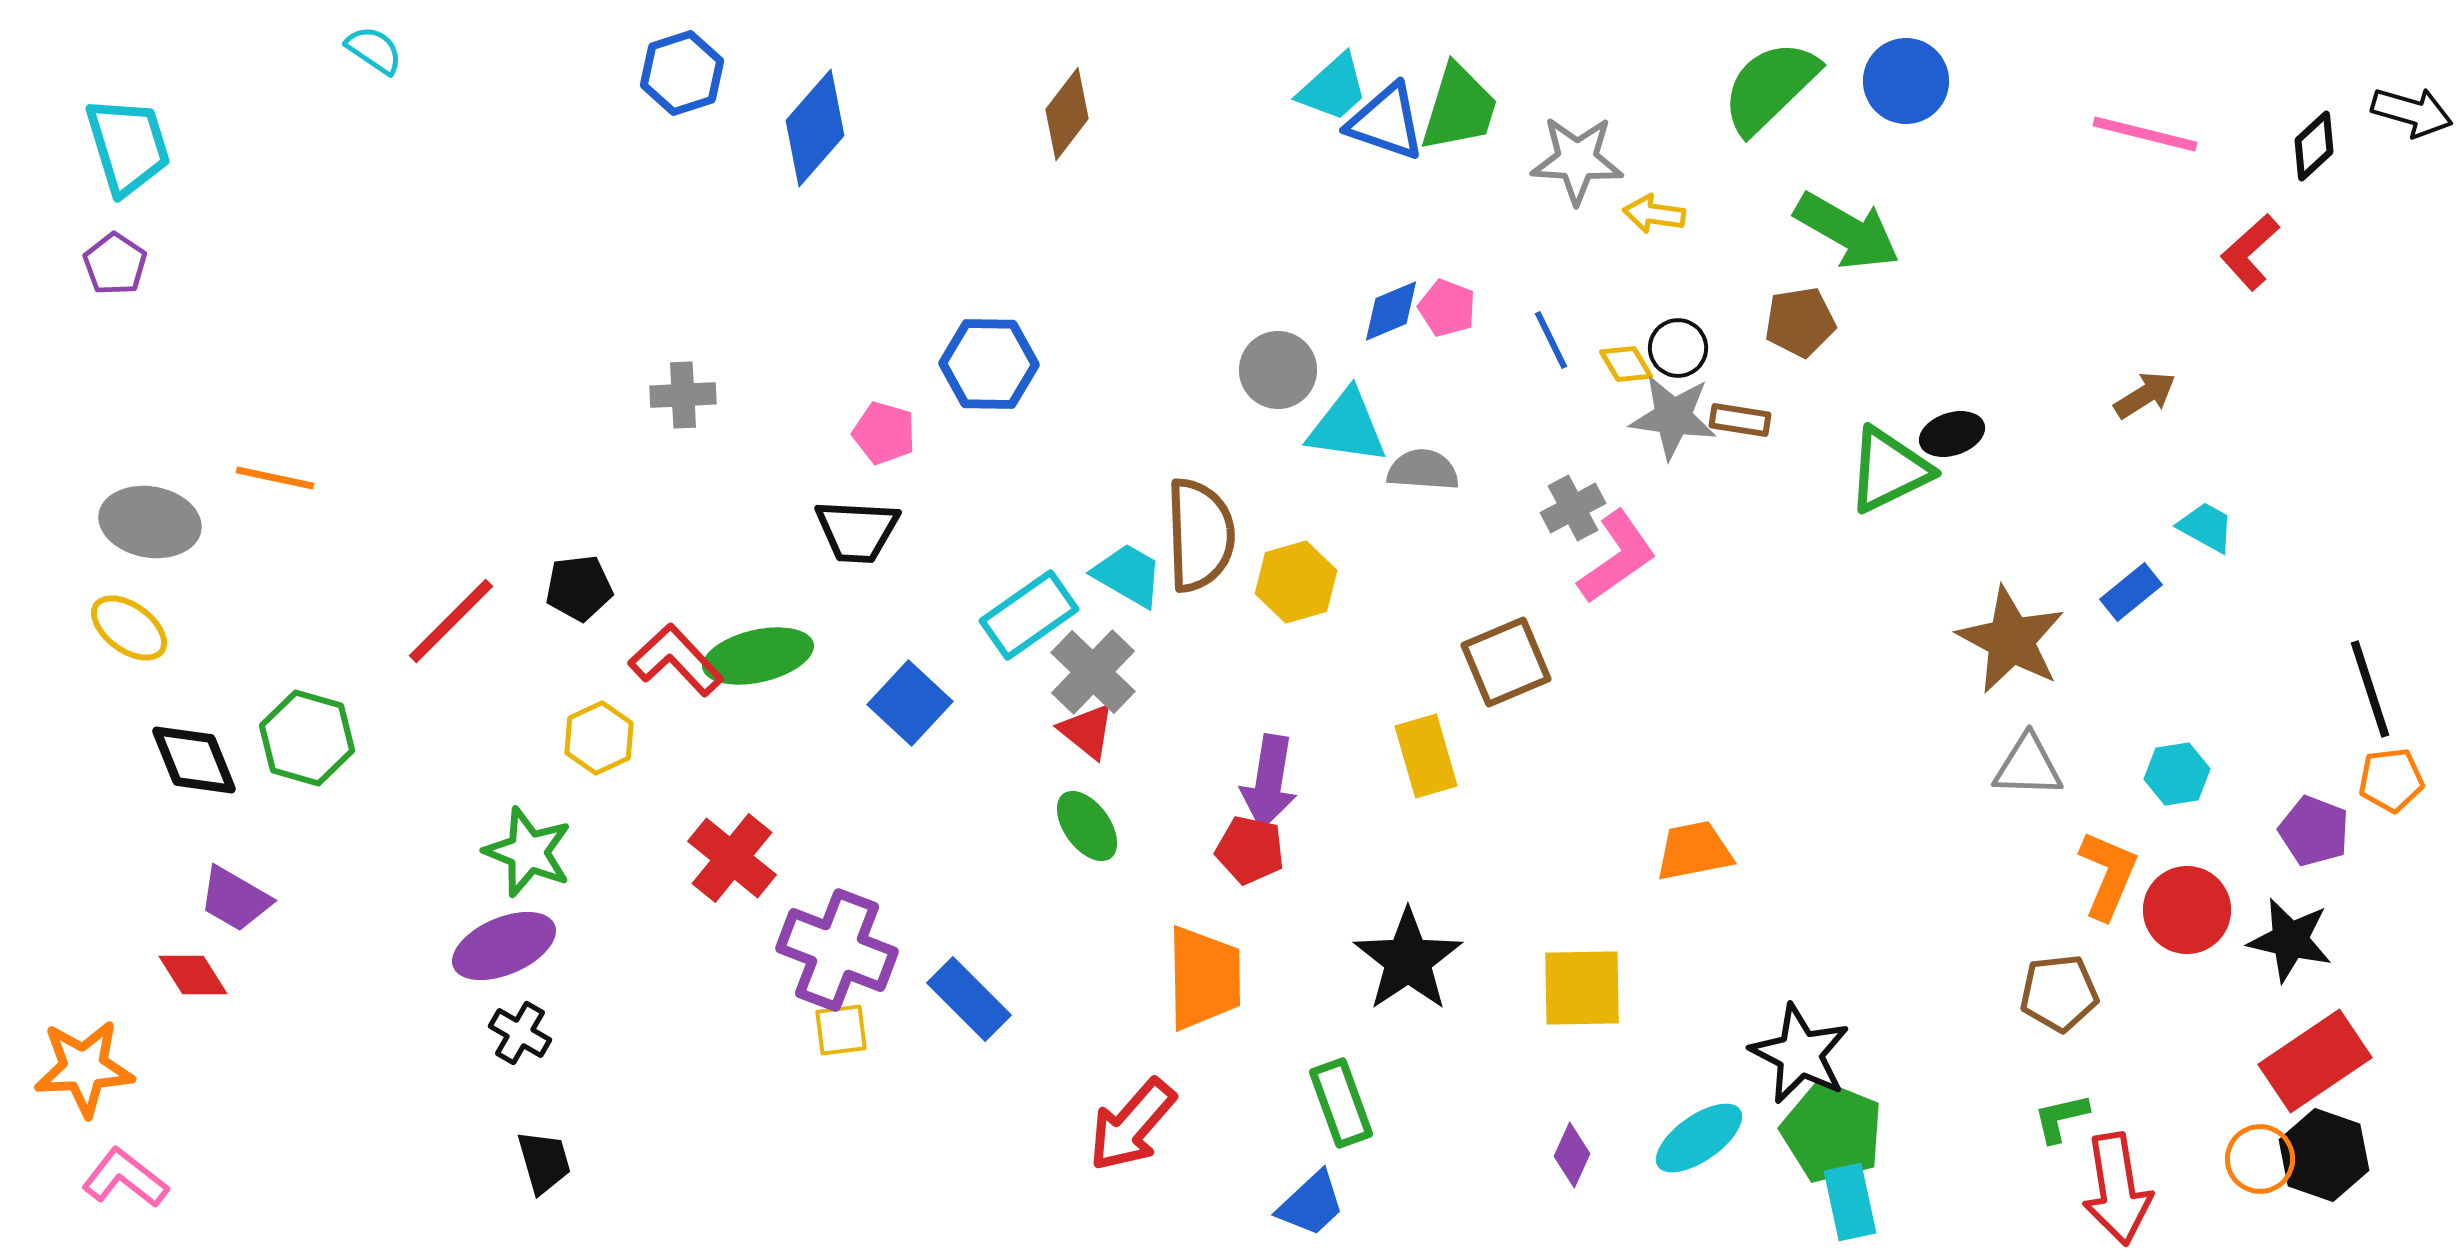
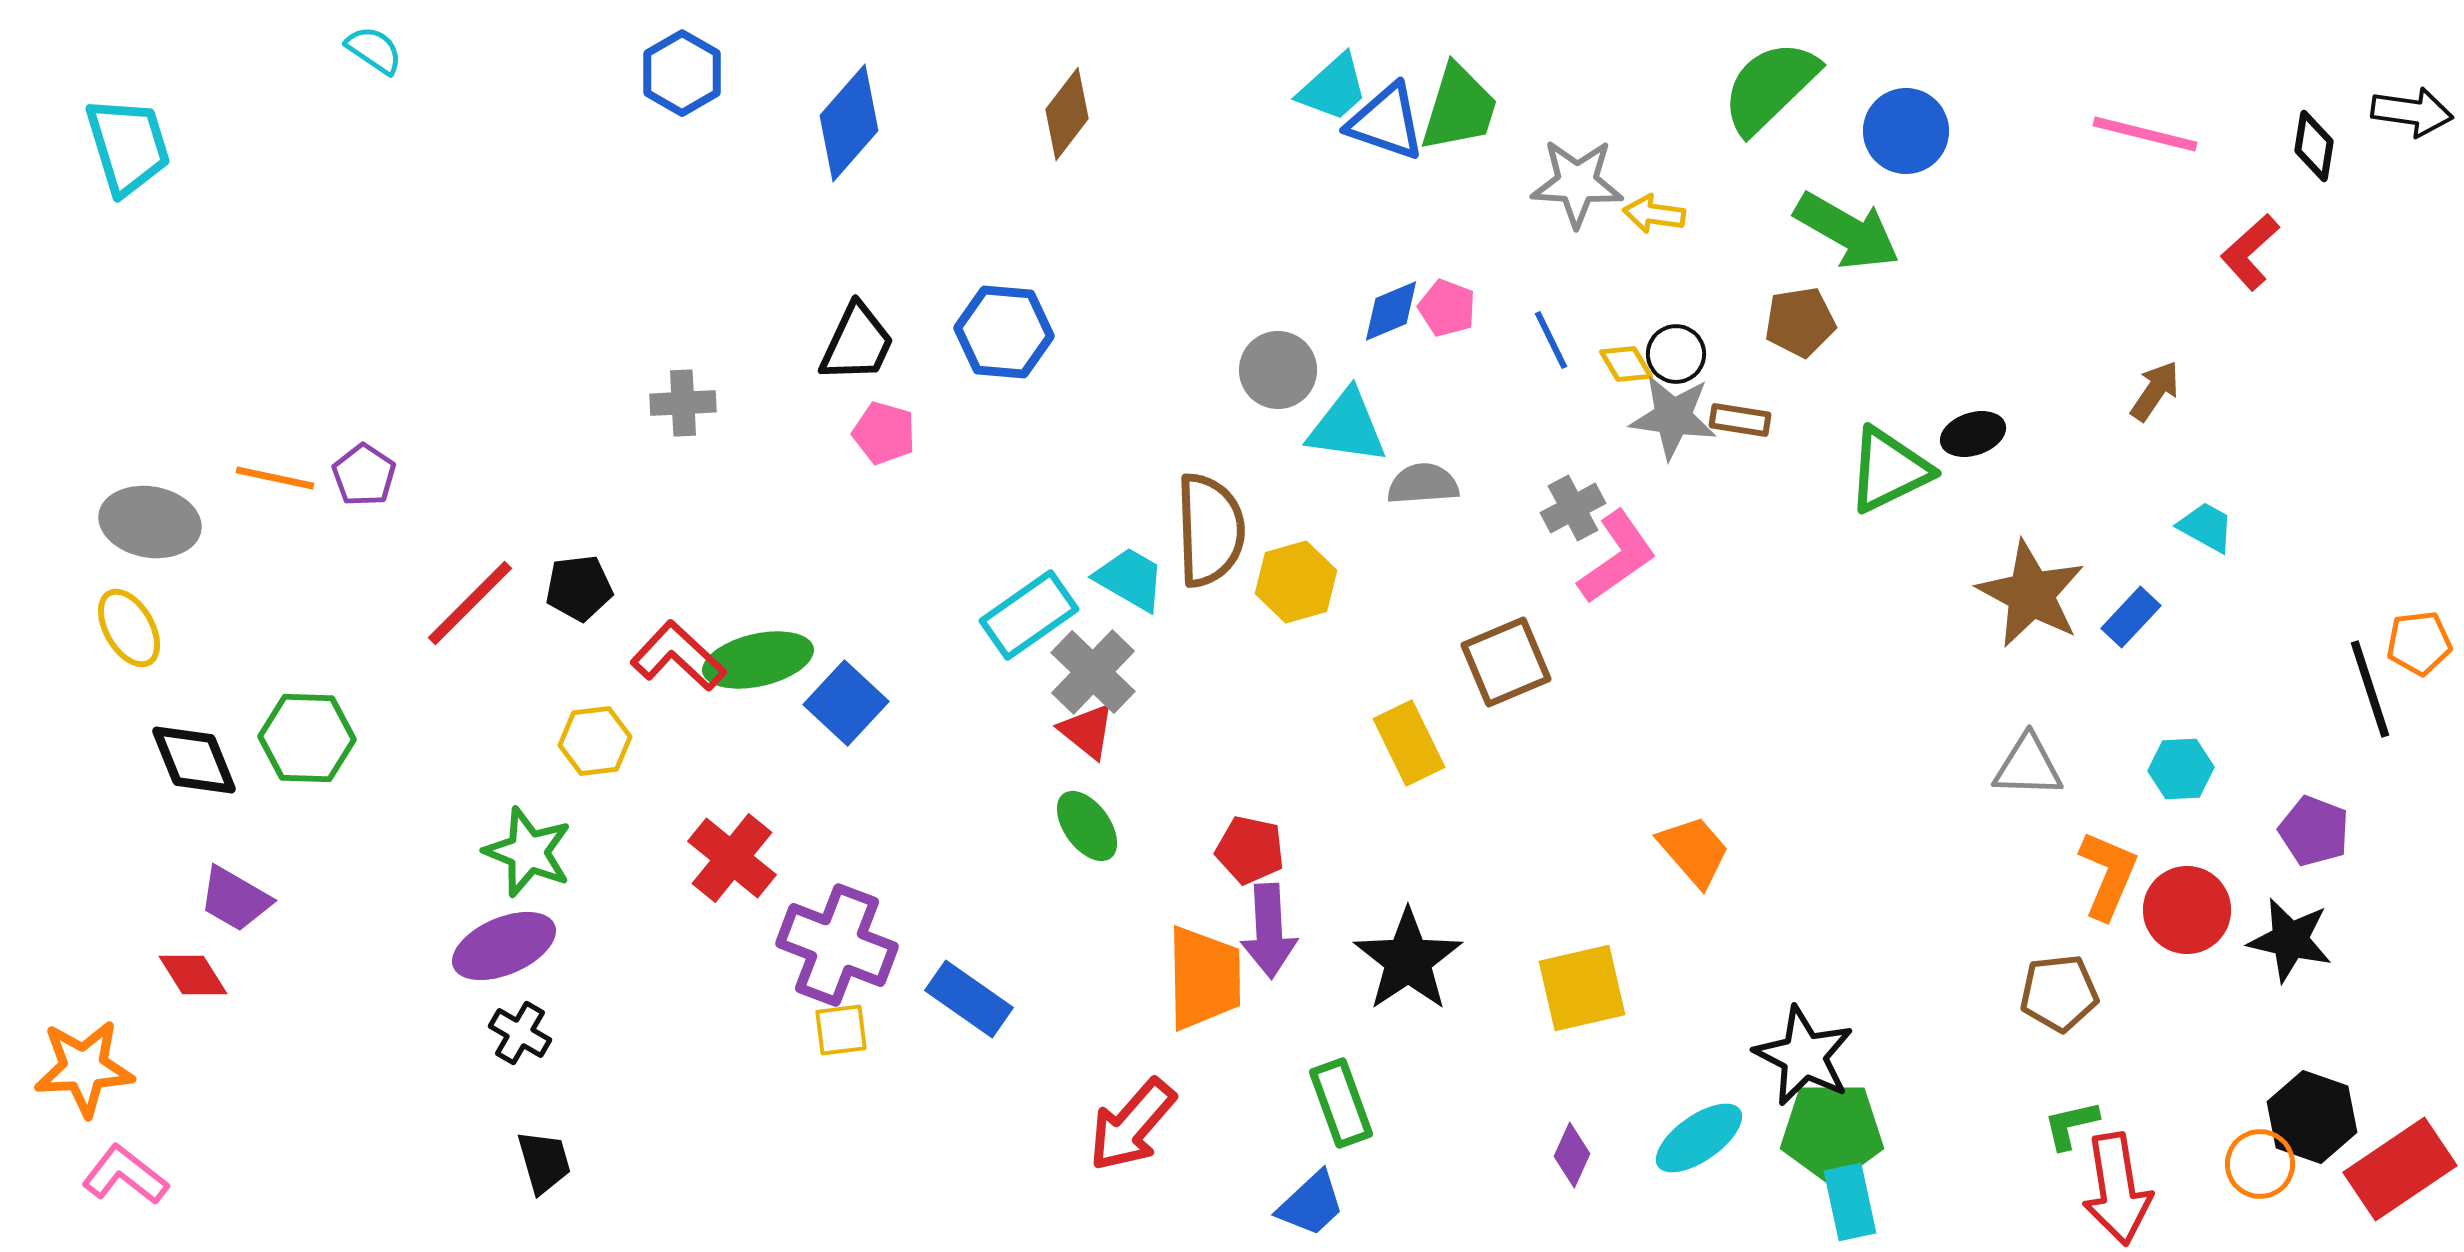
blue hexagon at (682, 73): rotated 12 degrees counterclockwise
blue circle at (1906, 81): moved 50 px down
black arrow at (2412, 112): rotated 8 degrees counterclockwise
blue diamond at (815, 128): moved 34 px right, 5 px up
black diamond at (2314, 146): rotated 38 degrees counterclockwise
gray star at (1577, 160): moved 23 px down
purple pentagon at (115, 264): moved 249 px right, 211 px down
black circle at (1678, 348): moved 2 px left, 6 px down
blue hexagon at (989, 364): moved 15 px right, 32 px up; rotated 4 degrees clockwise
gray cross at (683, 395): moved 8 px down
brown arrow at (2145, 395): moved 10 px right, 4 px up; rotated 24 degrees counterclockwise
black ellipse at (1952, 434): moved 21 px right
gray semicircle at (1423, 470): moved 14 px down; rotated 8 degrees counterclockwise
black trapezoid at (857, 531): moved 188 px up; rotated 68 degrees counterclockwise
brown semicircle at (1200, 535): moved 10 px right, 5 px up
cyan trapezoid at (1128, 575): moved 2 px right, 4 px down
blue rectangle at (2131, 592): moved 25 px down; rotated 8 degrees counterclockwise
red line at (451, 621): moved 19 px right, 18 px up
yellow ellipse at (129, 628): rotated 24 degrees clockwise
brown star at (2011, 640): moved 20 px right, 46 px up
green ellipse at (758, 656): moved 4 px down
red L-shape at (676, 660): moved 2 px right, 4 px up; rotated 4 degrees counterclockwise
blue square at (910, 703): moved 64 px left
green hexagon at (307, 738): rotated 14 degrees counterclockwise
yellow hexagon at (599, 738): moved 4 px left, 3 px down; rotated 18 degrees clockwise
yellow rectangle at (1426, 756): moved 17 px left, 13 px up; rotated 10 degrees counterclockwise
cyan hexagon at (2177, 774): moved 4 px right, 5 px up; rotated 6 degrees clockwise
orange pentagon at (2391, 780): moved 28 px right, 137 px up
purple arrow at (1269, 782): moved 149 px down; rotated 12 degrees counterclockwise
orange trapezoid at (1694, 851): rotated 60 degrees clockwise
purple cross at (837, 950): moved 5 px up
yellow square at (1582, 988): rotated 12 degrees counterclockwise
blue rectangle at (969, 999): rotated 10 degrees counterclockwise
black star at (1800, 1054): moved 4 px right, 2 px down
red rectangle at (2315, 1061): moved 85 px right, 108 px down
green L-shape at (2061, 1118): moved 10 px right, 7 px down
green pentagon at (1832, 1132): rotated 22 degrees counterclockwise
black hexagon at (2324, 1155): moved 12 px left, 38 px up
orange circle at (2260, 1159): moved 5 px down
pink L-shape at (125, 1178): moved 3 px up
